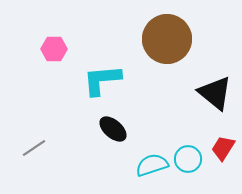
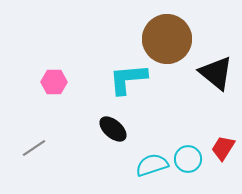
pink hexagon: moved 33 px down
cyan L-shape: moved 26 px right, 1 px up
black triangle: moved 1 px right, 20 px up
